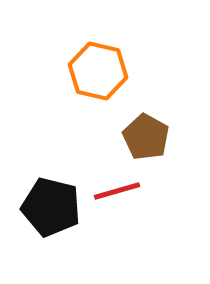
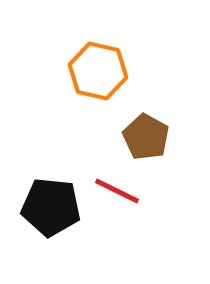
red line: rotated 42 degrees clockwise
black pentagon: rotated 8 degrees counterclockwise
